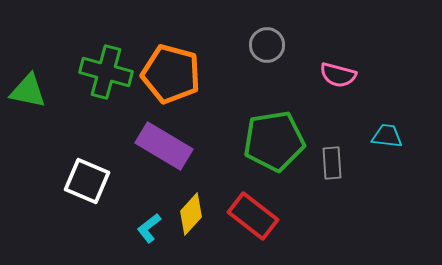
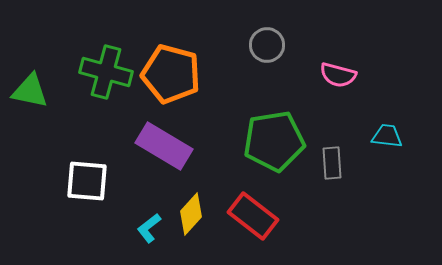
green triangle: moved 2 px right
white square: rotated 18 degrees counterclockwise
